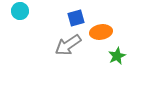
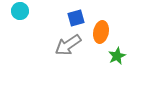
orange ellipse: rotated 70 degrees counterclockwise
